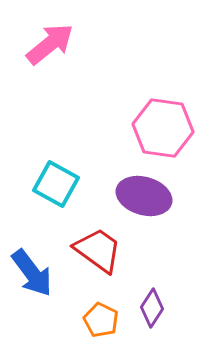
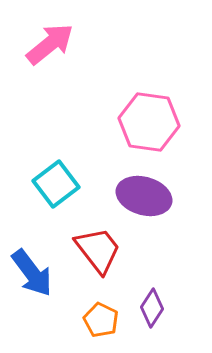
pink hexagon: moved 14 px left, 6 px up
cyan square: rotated 24 degrees clockwise
red trapezoid: rotated 16 degrees clockwise
